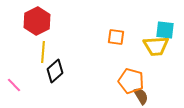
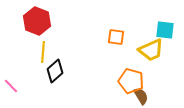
red hexagon: rotated 12 degrees counterclockwise
yellow trapezoid: moved 5 px left, 4 px down; rotated 20 degrees counterclockwise
pink line: moved 3 px left, 1 px down
